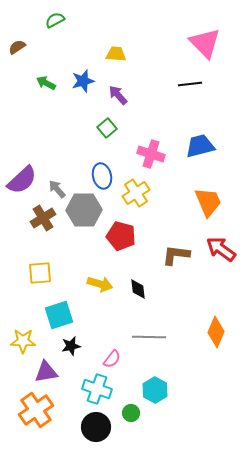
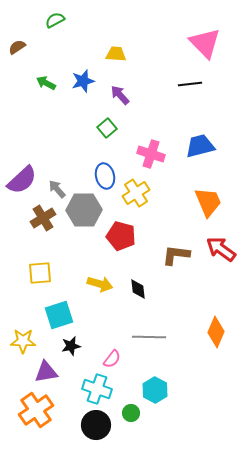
purple arrow: moved 2 px right
blue ellipse: moved 3 px right
black circle: moved 2 px up
